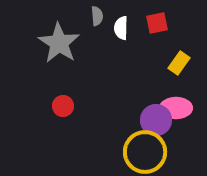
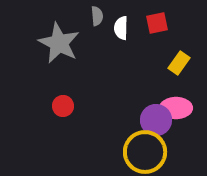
gray star: rotated 6 degrees counterclockwise
